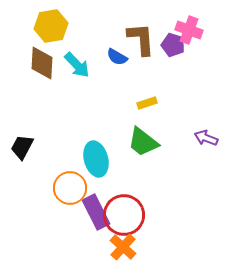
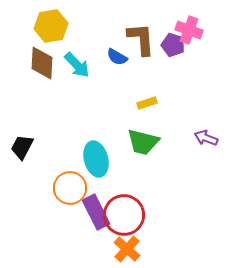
green trapezoid: rotated 24 degrees counterclockwise
orange cross: moved 4 px right, 2 px down
